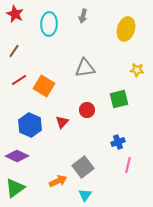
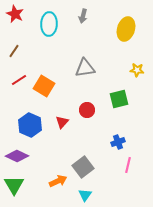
green triangle: moved 1 px left, 3 px up; rotated 25 degrees counterclockwise
